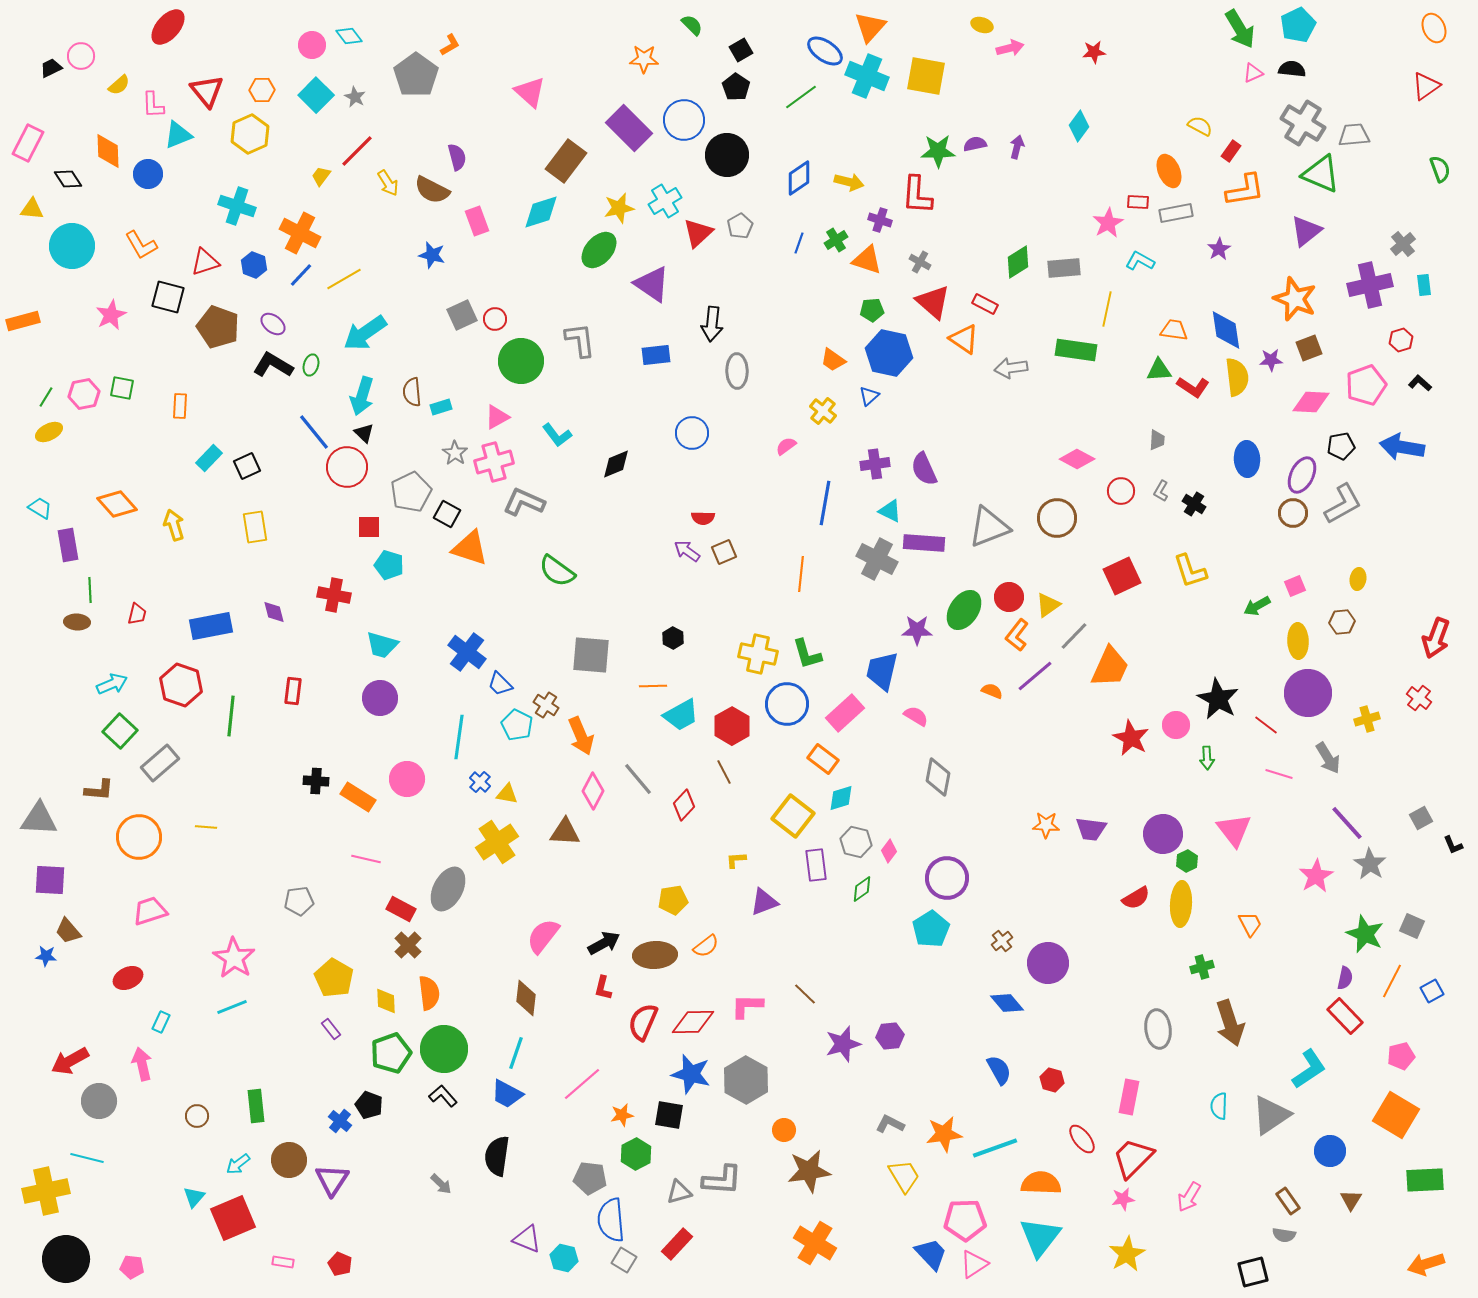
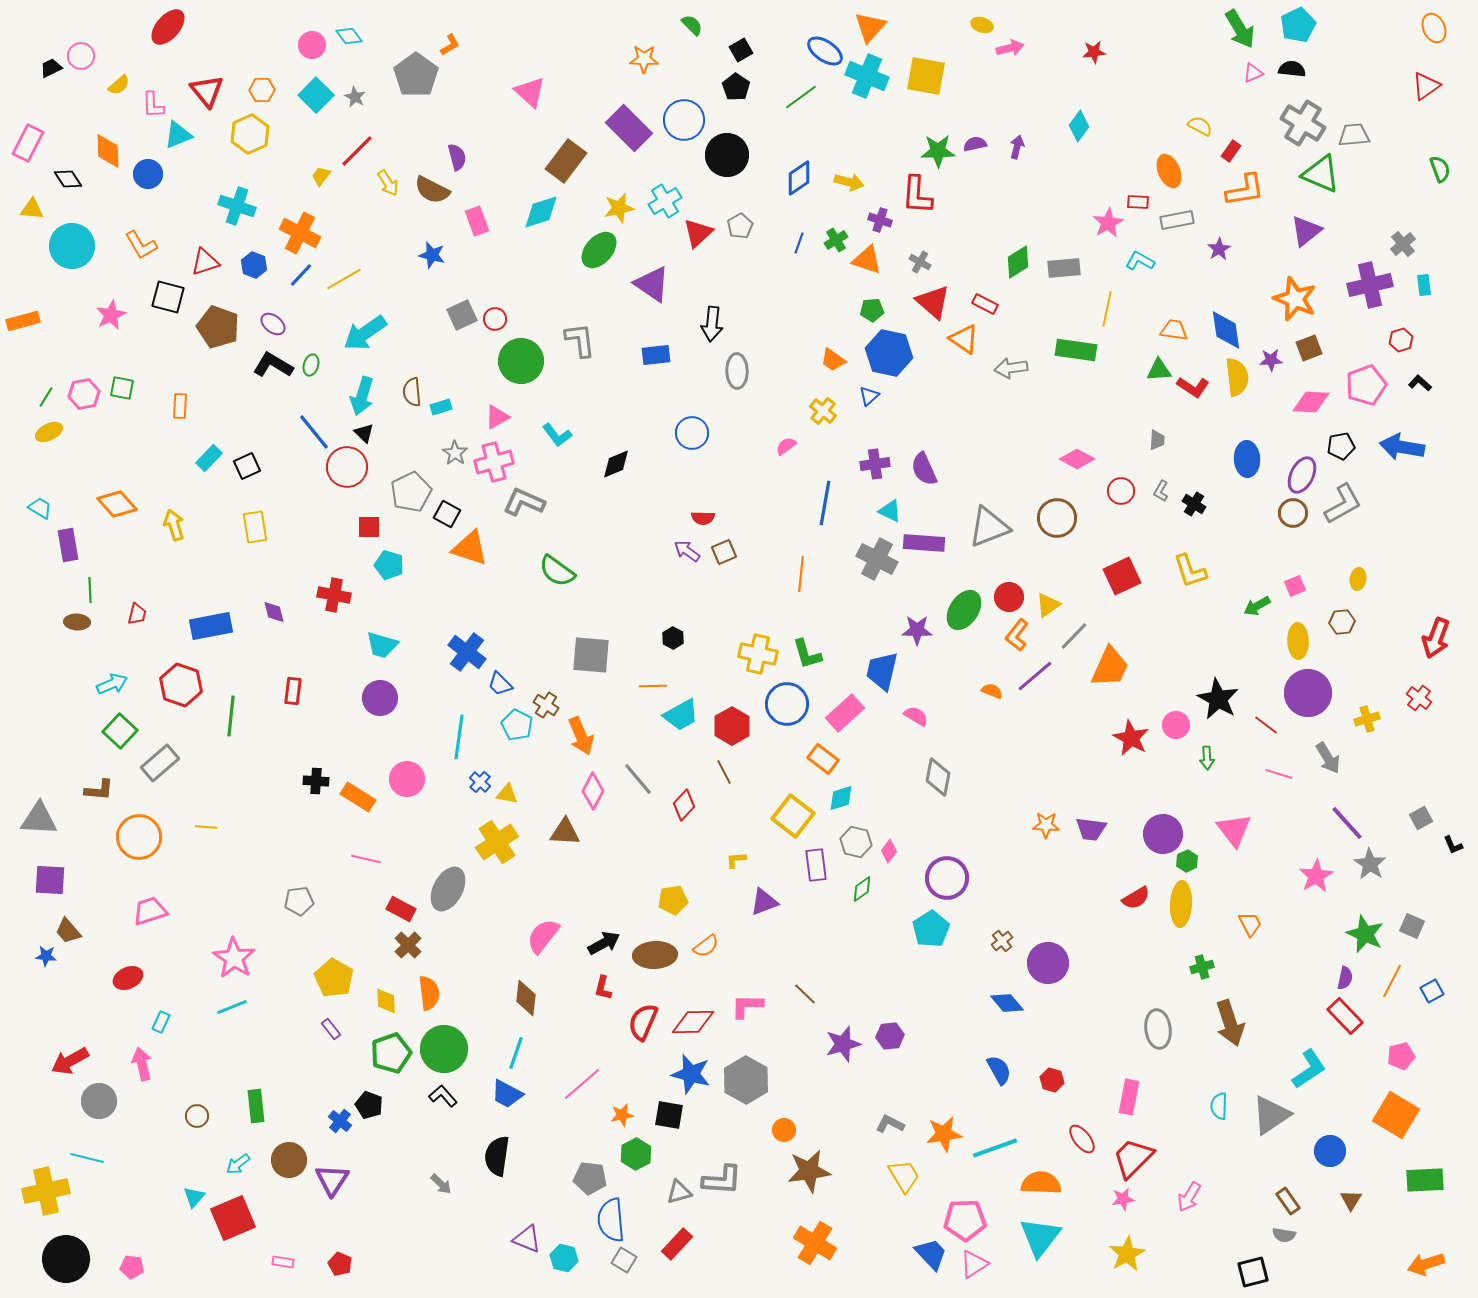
gray rectangle at (1176, 213): moved 1 px right, 7 px down
